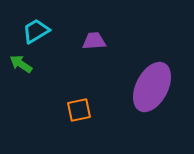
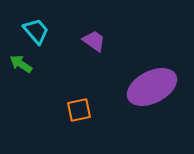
cyan trapezoid: rotated 80 degrees clockwise
purple trapezoid: rotated 40 degrees clockwise
purple ellipse: rotated 36 degrees clockwise
